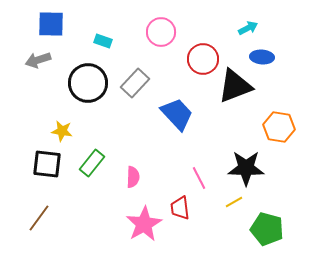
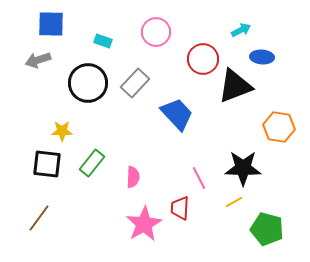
cyan arrow: moved 7 px left, 2 px down
pink circle: moved 5 px left
yellow star: rotated 10 degrees counterclockwise
black star: moved 3 px left
red trapezoid: rotated 10 degrees clockwise
